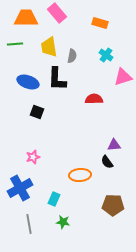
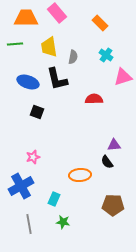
orange rectangle: rotated 28 degrees clockwise
gray semicircle: moved 1 px right, 1 px down
black L-shape: rotated 15 degrees counterclockwise
blue cross: moved 1 px right, 2 px up
